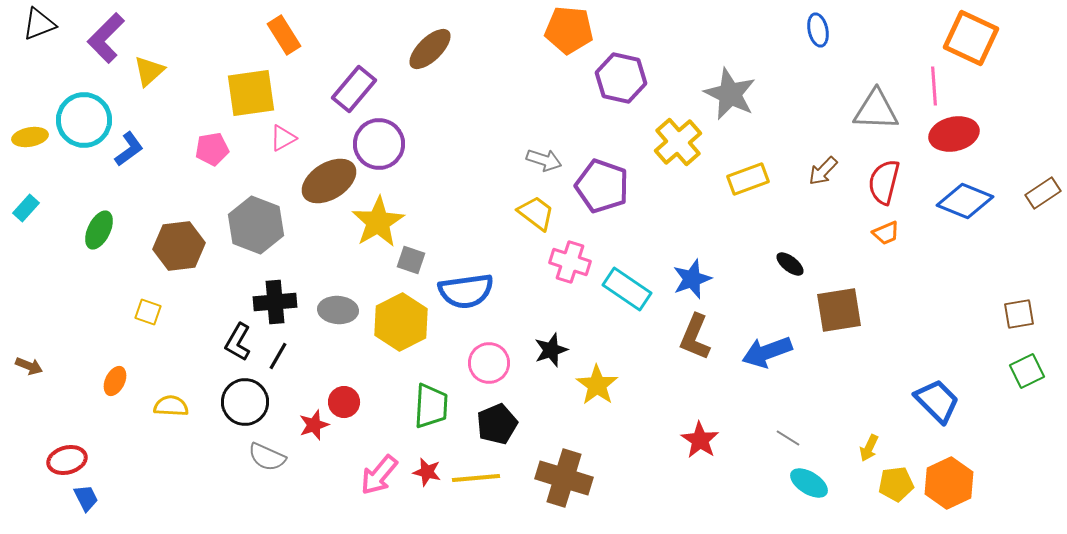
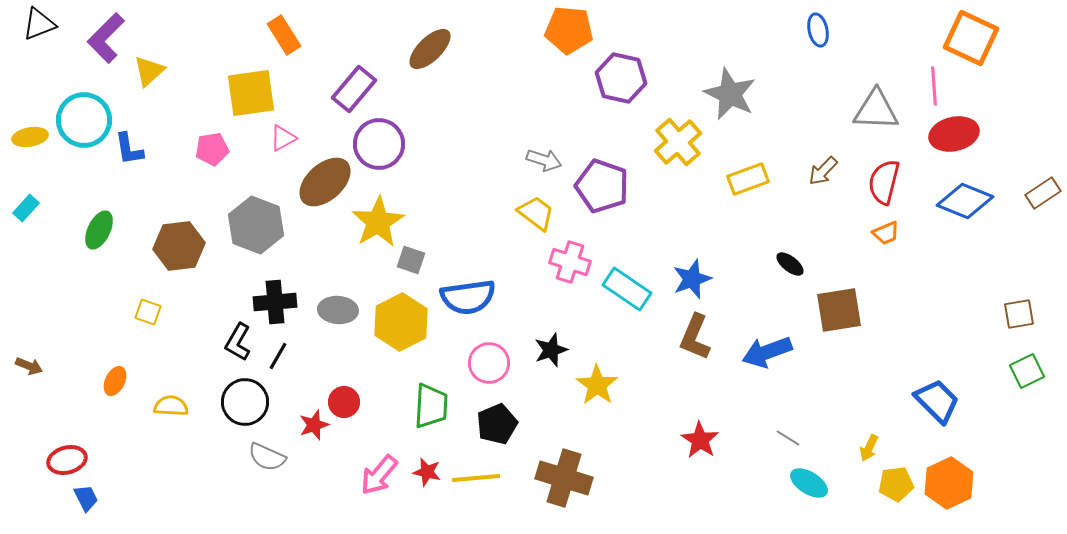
blue L-shape at (129, 149): rotated 117 degrees clockwise
brown ellipse at (329, 181): moved 4 px left, 1 px down; rotated 10 degrees counterclockwise
blue semicircle at (466, 291): moved 2 px right, 6 px down
